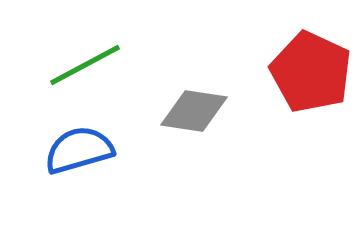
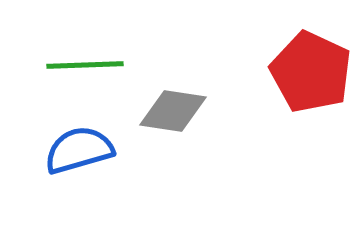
green line: rotated 26 degrees clockwise
gray diamond: moved 21 px left
